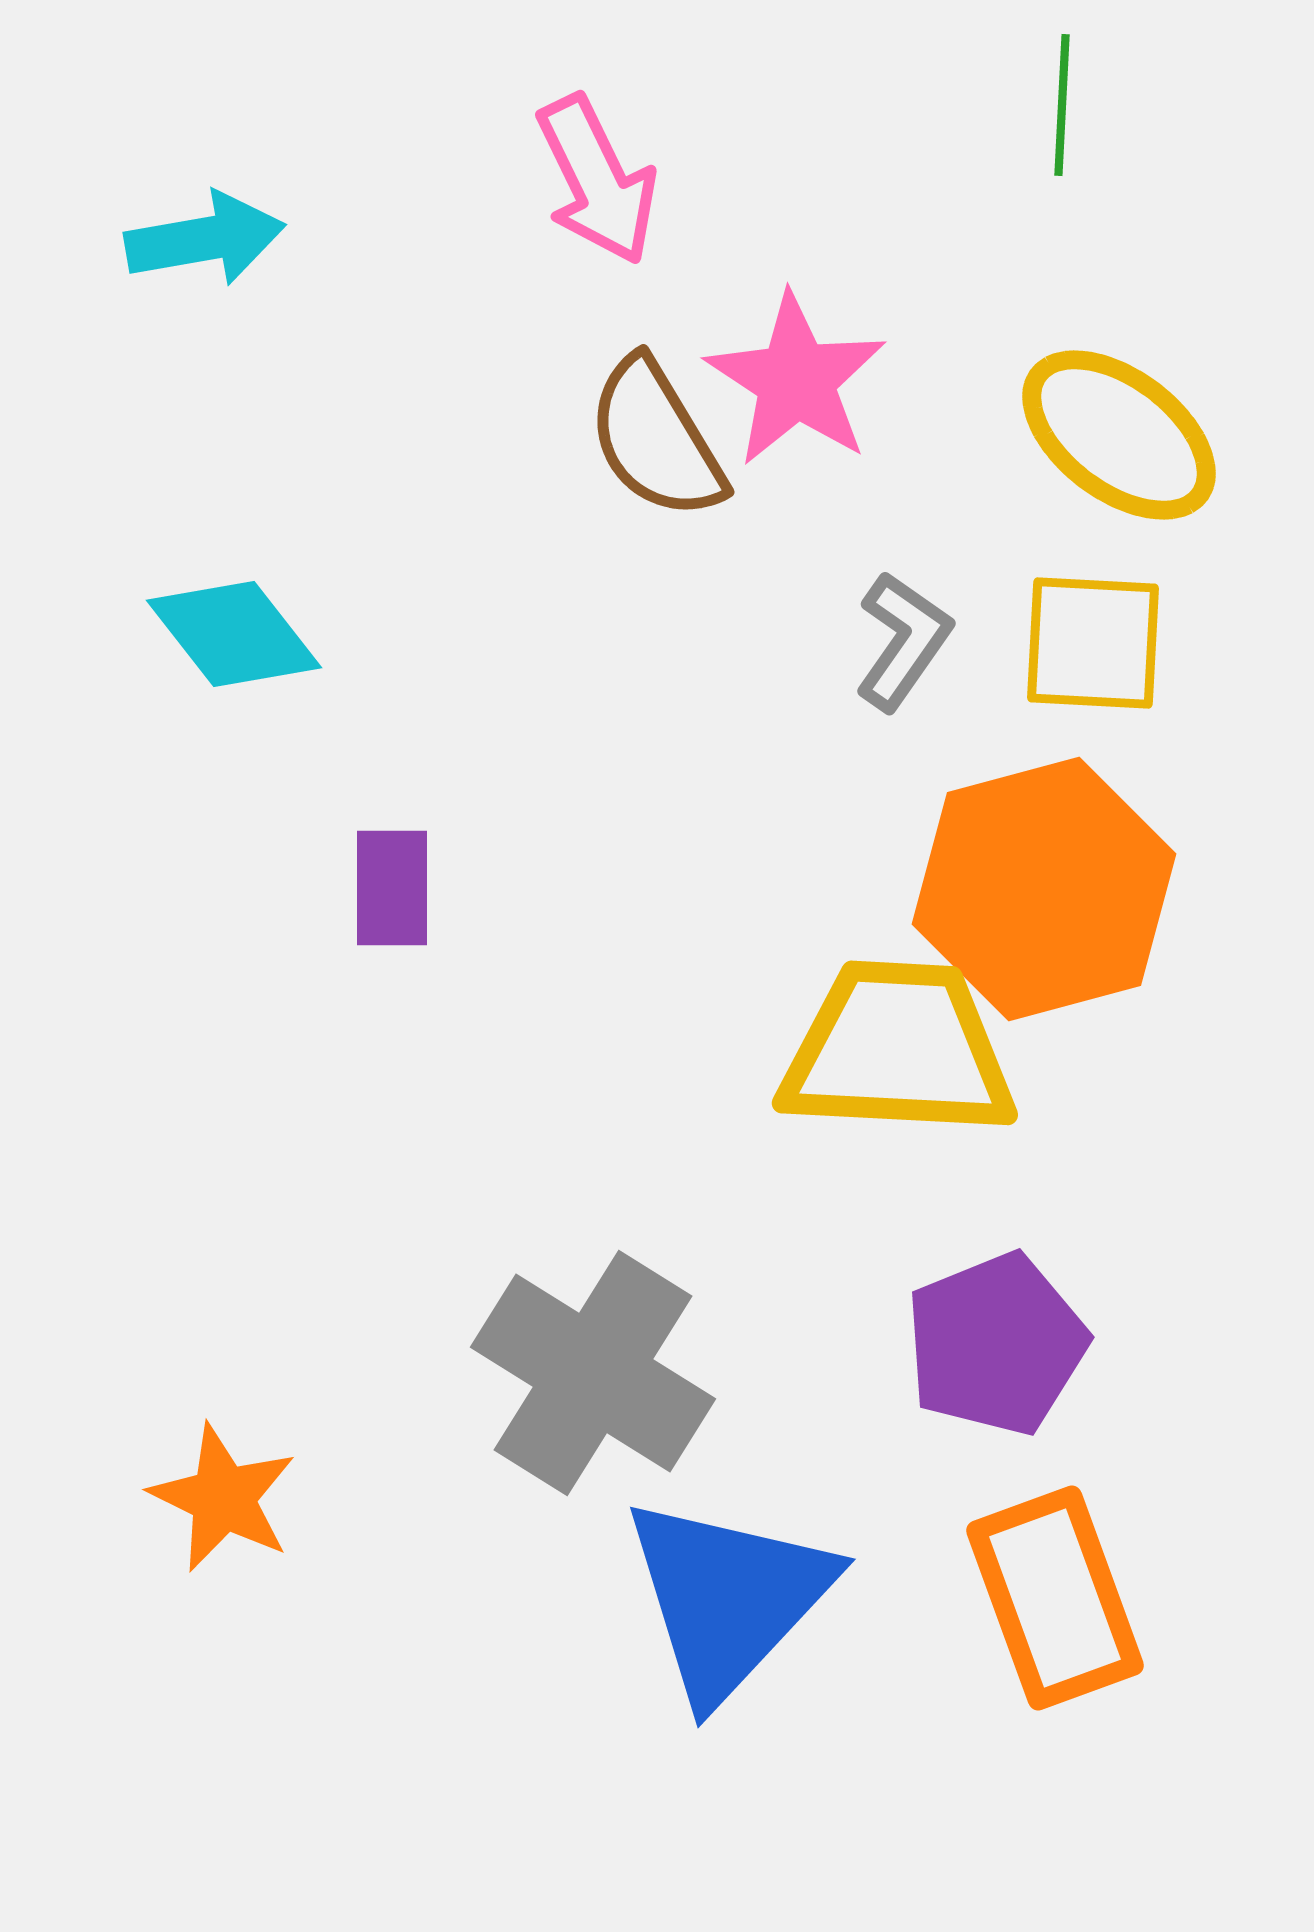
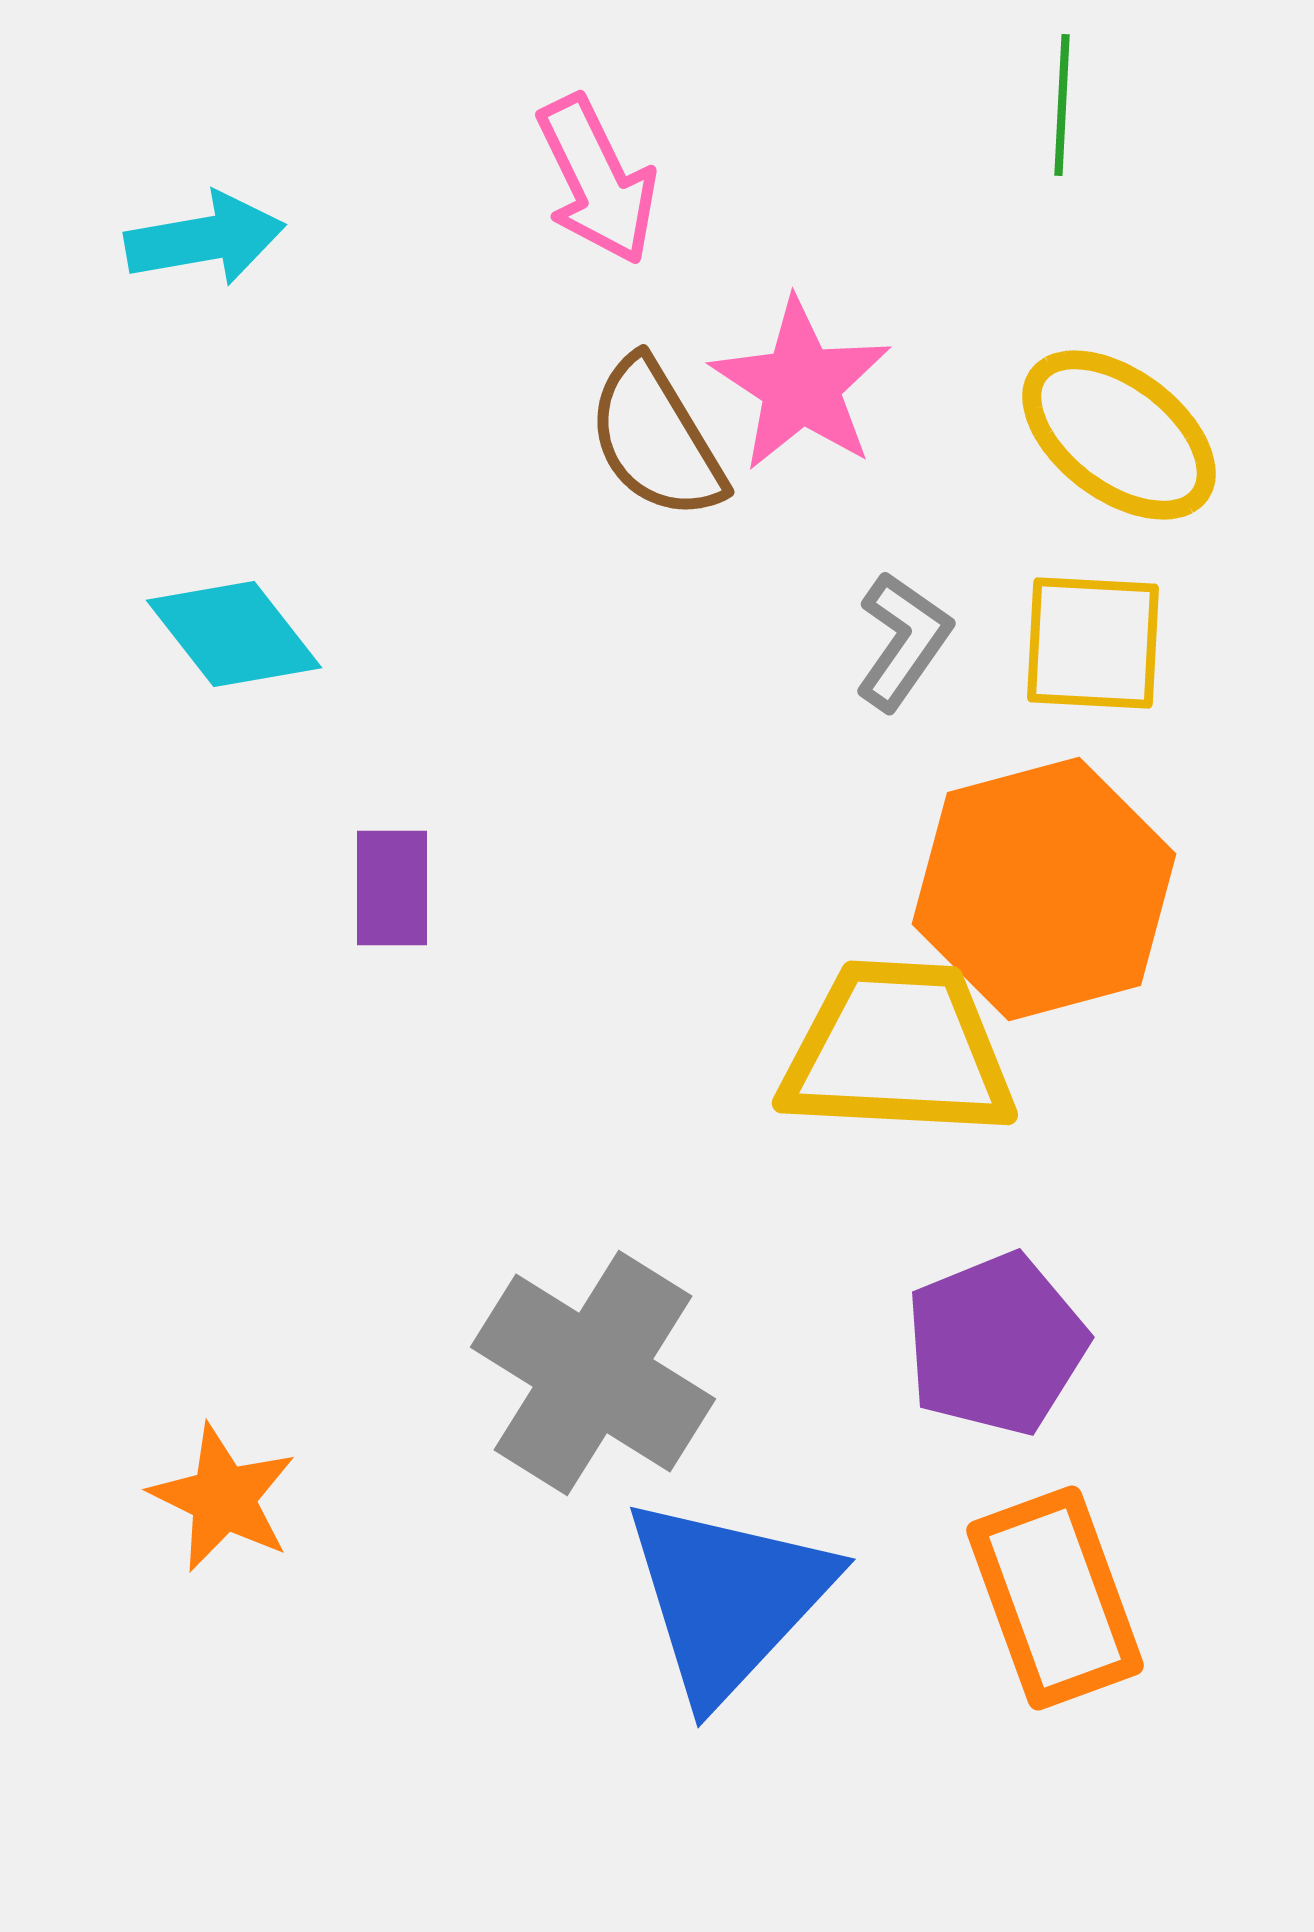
pink star: moved 5 px right, 5 px down
